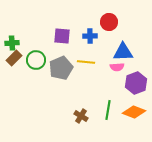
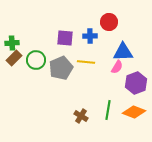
purple square: moved 3 px right, 2 px down
pink semicircle: rotated 56 degrees counterclockwise
